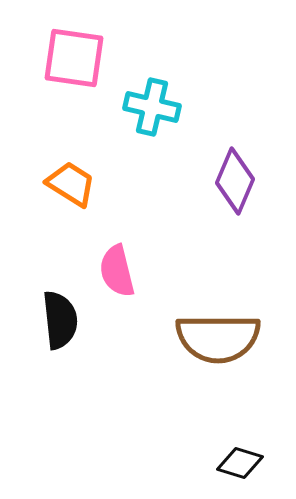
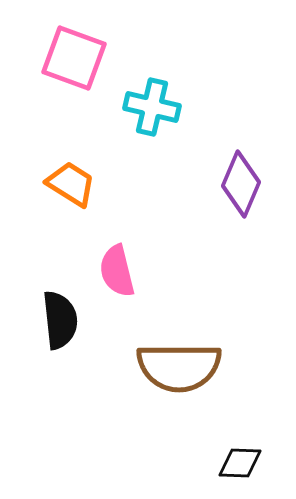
pink square: rotated 12 degrees clockwise
purple diamond: moved 6 px right, 3 px down
brown semicircle: moved 39 px left, 29 px down
black diamond: rotated 15 degrees counterclockwise
